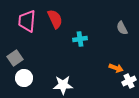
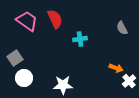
pink trapezoid: rotated 120 degrees clockwise
white cross: rotated 16 degrees counterclockwise
